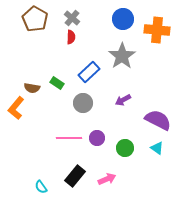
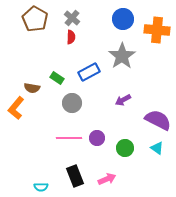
blue rectangle: rotated 15 degrees clockwise
green rectangle: moved 5 px up
gray circle: moved 11 px left
black rectangle: rotated 60 degrees counterclockwise
cyan semicircle: rotated 56 degrees counterclockwise
